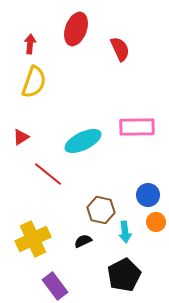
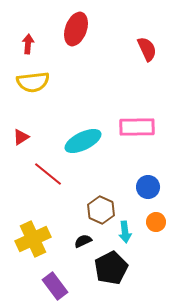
red arrow: moved 2 px left
red semicircle: moved 27 px right
yellow semicircle: moved 1 px left; rotated 64 degrees clockwise
blue circle: moved 8 px up
brown hexagon: rotated 12 degrees clockwise
black pentagon: moved 13 px left, 7 px up
